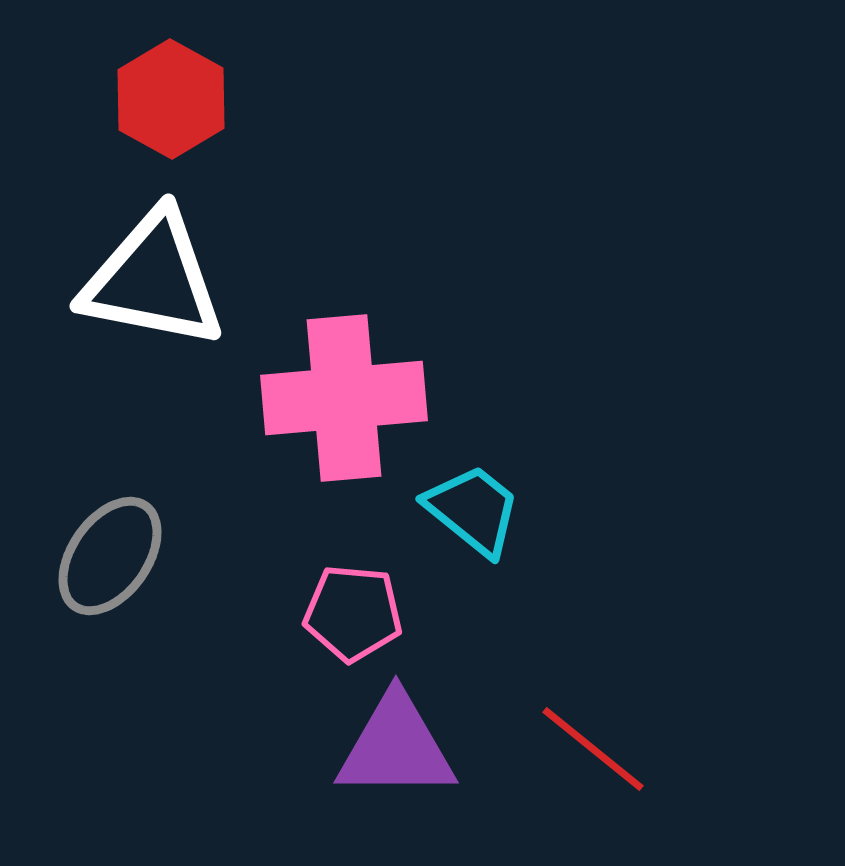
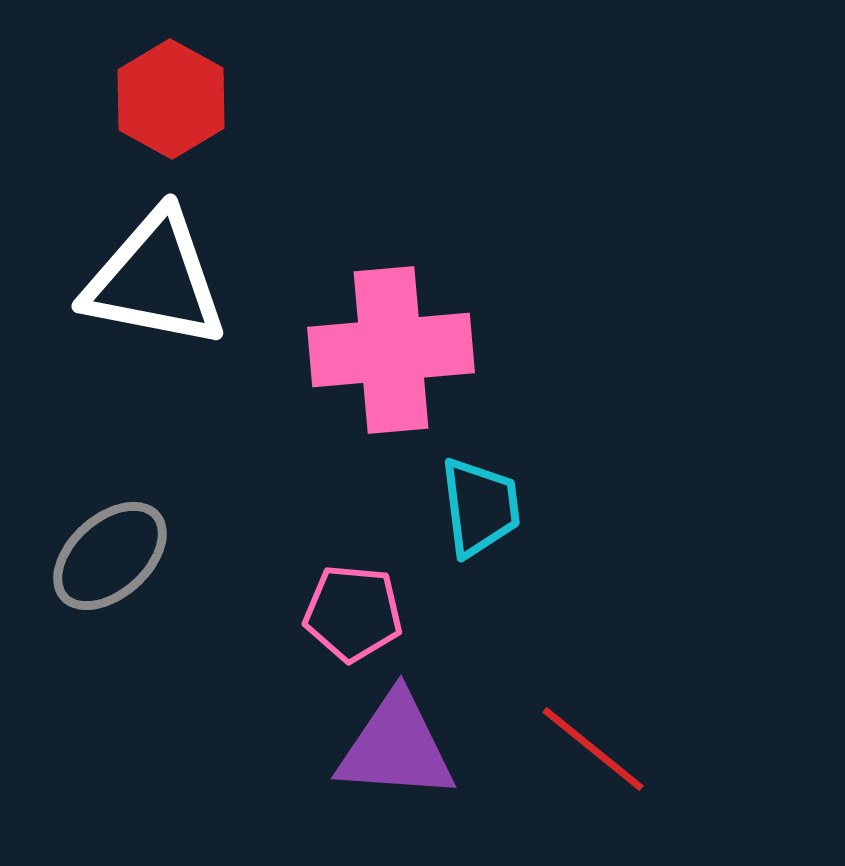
white triangle: moved 2 px right
pink cross: moved 47 px right, 48 px up
cyan trapezoid: moved 7 px right, 3 px up; rotated 44 degrees clockwise
gray ellipse: rotated 13 degrees clockwise
purple triangle: rotated 4 degrees clockwise
